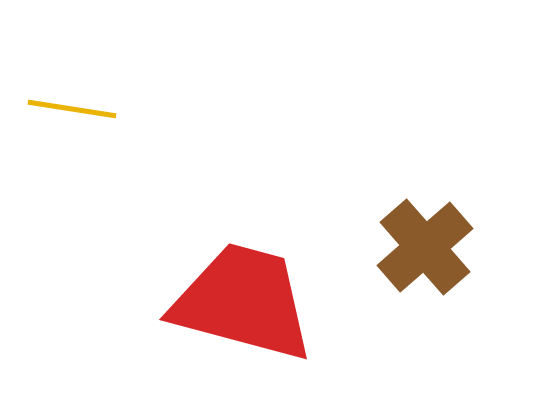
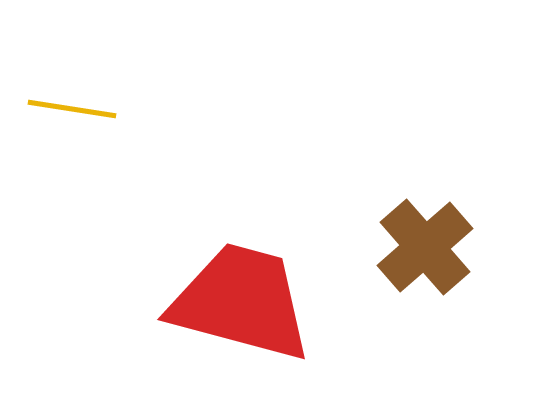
red trapezoid: moved 2 px left
